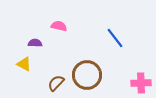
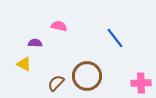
brown circle: moved 1 px down
